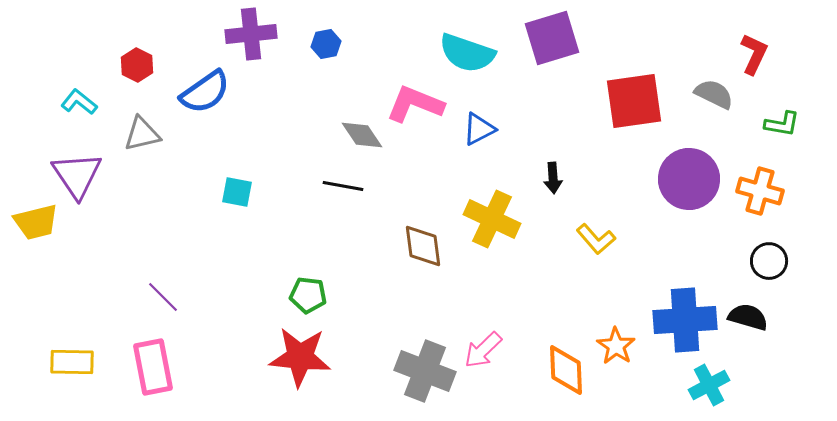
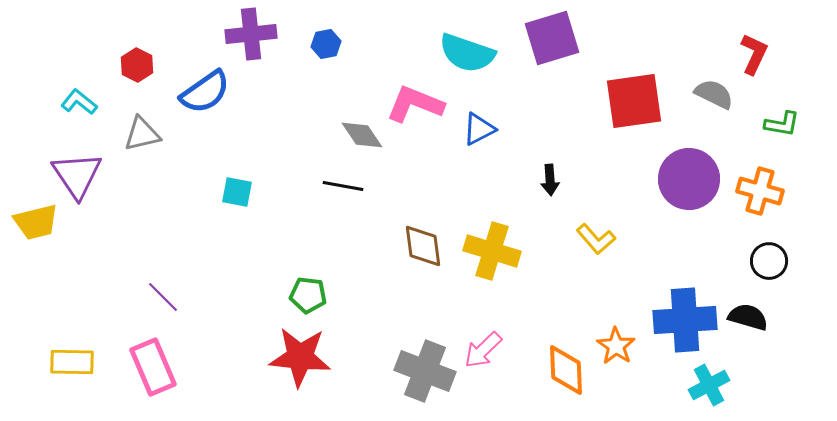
black arrow: moved 3 px left, 2 px down
yellow cross: moved 32 px down; rotated 8 degrees counterclockwise
pink rectangle: rotated 12 degrees counterclockwise
